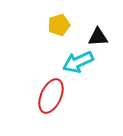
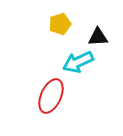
yellow pentagon: moved 1 px right, 1 px up
